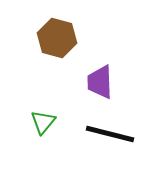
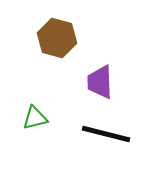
green triangle: moved 8 px left, 4 px up; rotated 36 degrees clockwise
black line: moved 4 px left
